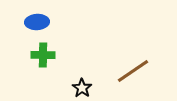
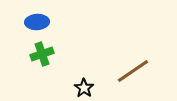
green cross: moved 1 px left, 1 px up; rotated 20 degrees counterclockwise
black star: moved 2 px right
